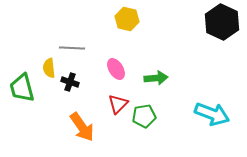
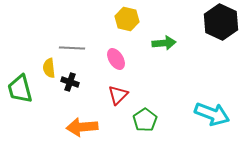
black hexagon: moved 1 px left
pink ellipse: moved 10 px up
green arrow: moved 8 px right, 35 px up
green trapezoid: moved 2 px left, 1 px down
red triangle: moved 9 px up
green pentagon: moved 1 px right, 4 px down; rotated 25 degrees counterclockwise
orange arrow: rotated 120 degrees clockwise
